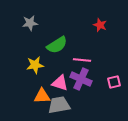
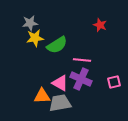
yellow star: moved 27 px up
pink triangle: rotated 12 degrees clockwise
gray trapezoid: moved 1 px right, 2 px up
